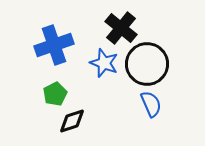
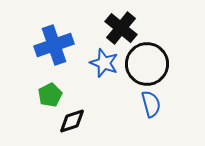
green pentagon: moved 5 px left, 1 px down
blue semicircle: rotated 8 degrees clockwise
